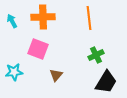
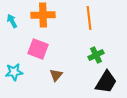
orange cross: moved 2 px up
